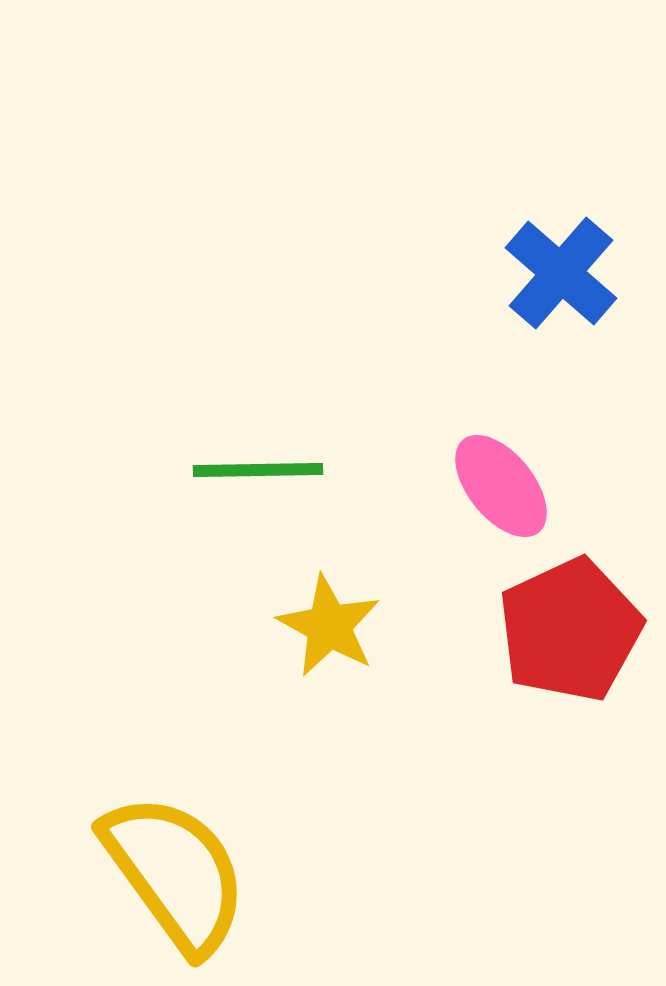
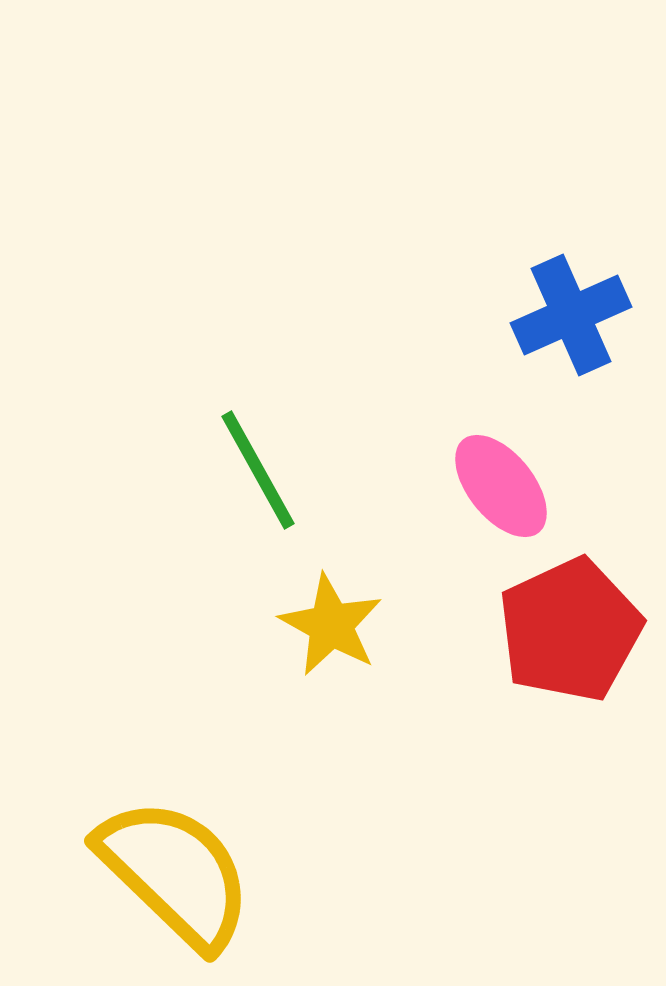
blue cross: moved 10 px right, 42 px down; rotated 25 degrees clockwise
green line: rotated 62 degrees clockwise
yellow star: moved 2 px right, 1 px up
yellow semicircle: rotated 10 degrees counterclockwise
